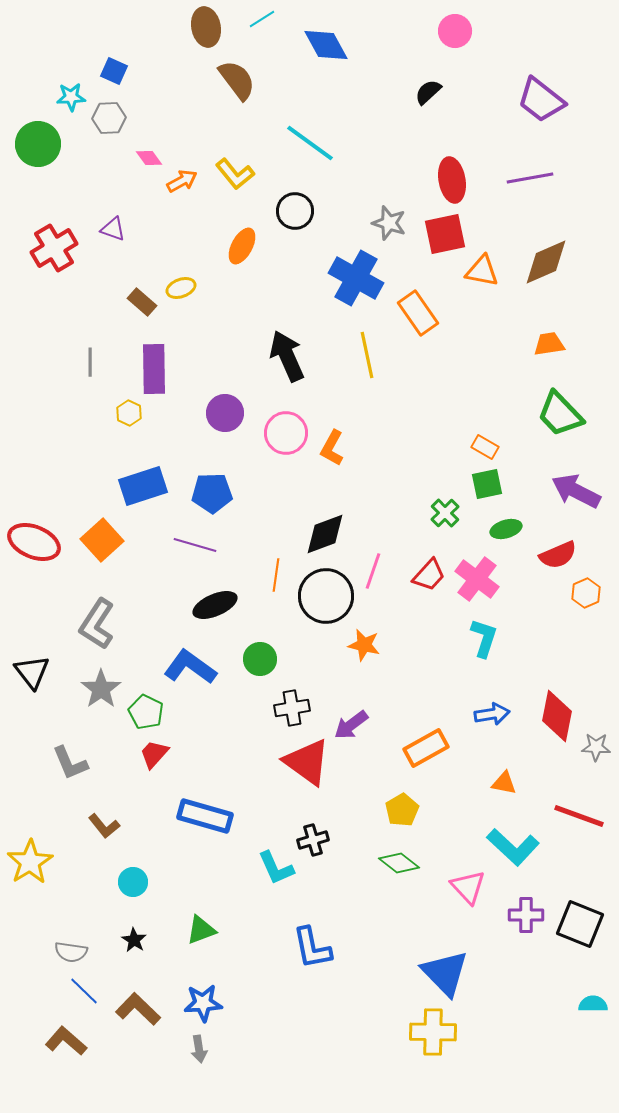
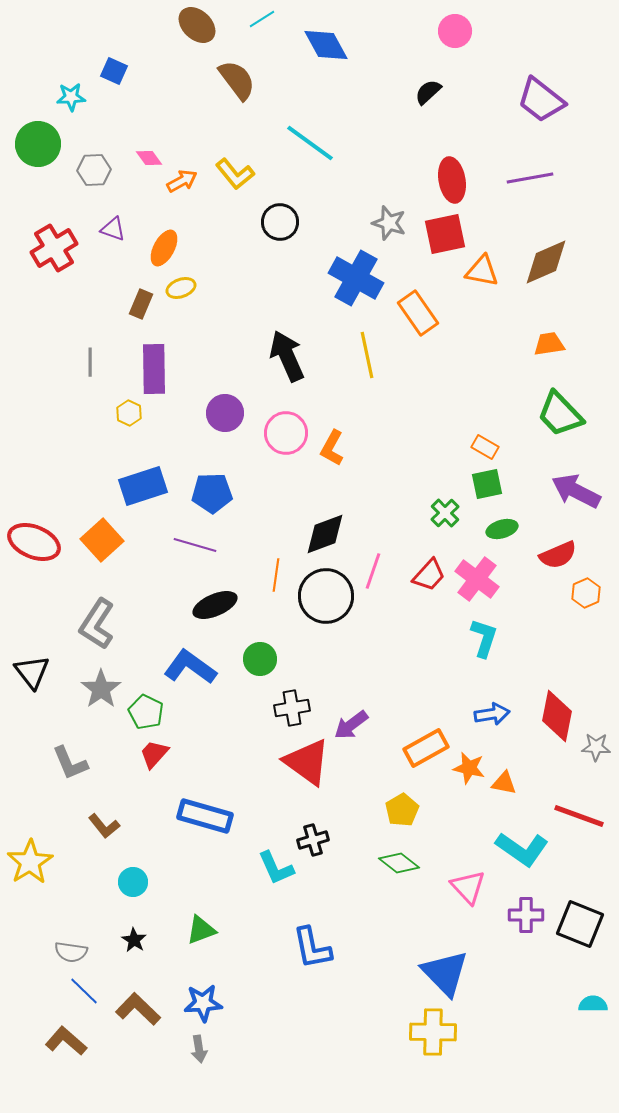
brown ellipse at (206, 27): moved 9 px left, 2 px up; rotated 36 degrees counterclockwise
gray hexagon at (109, 118): moved 15 px left, 52 px down
black circle at (295, 211): moved 15 px left, 11 px down
orange ellipse at (242, 246): moved 78 px left, 2 px down
brown rectangle at (142, 302): moved 1 px left, 2 px down; rotated 72 degrees clockwise
green ellipse at (506, 529): moved 4 px left
orange star at (364, 645): moved 105 px right, 123 px down
cyan L-shape at (513, 847): moved 9 px right, 2 px down; rotated 8 degrees counterclockwise
